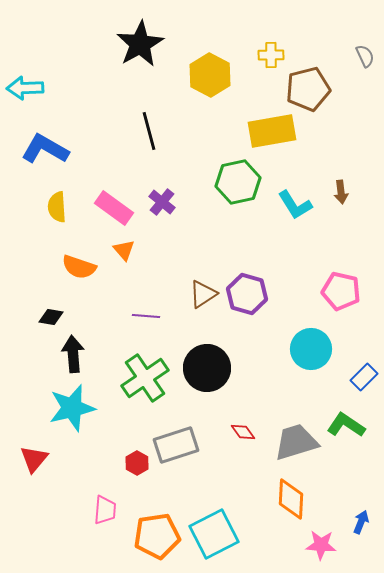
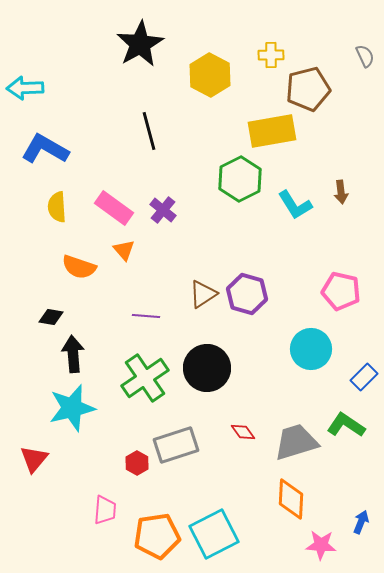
green hexagon: moved 2 px right, 3 px up; rotated 15 degrees counterclockwise
purple cross: moved 1 px right, 8 px down
